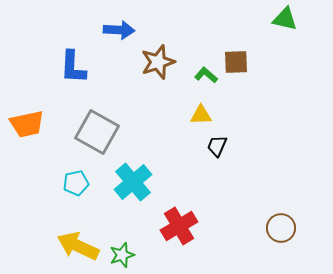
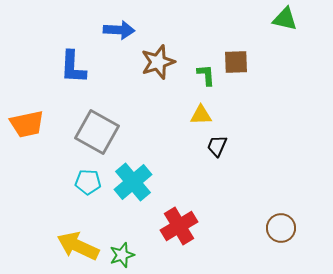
green L-shape: rotated 45 degrees clockwise
cyan pentagon: moved 12 px right, 1 px up; rotated 15 degrees clockwise
